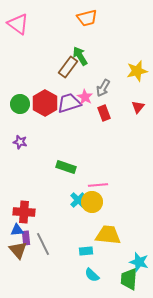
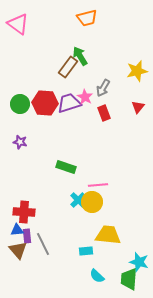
red hexagon: rotated 25 degrees counterclockwise
purple rectangle: moved 1 px right, 2 px up
cyan semicircle: moved 5 px right, 1 px down
